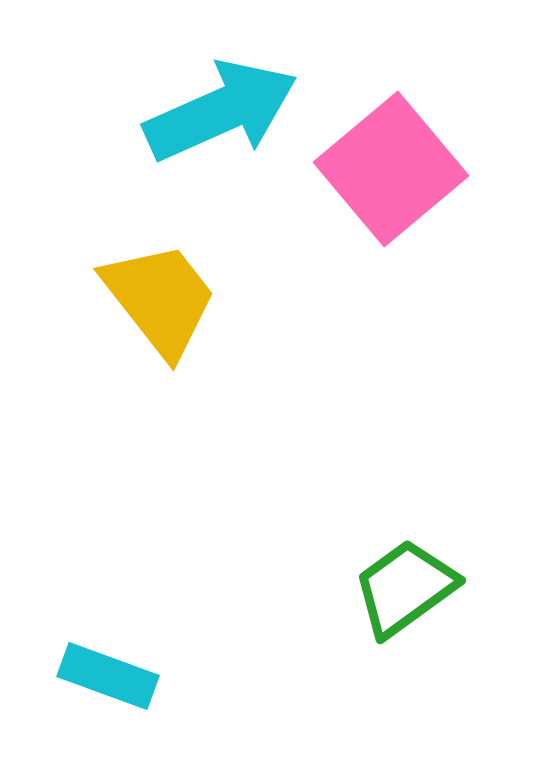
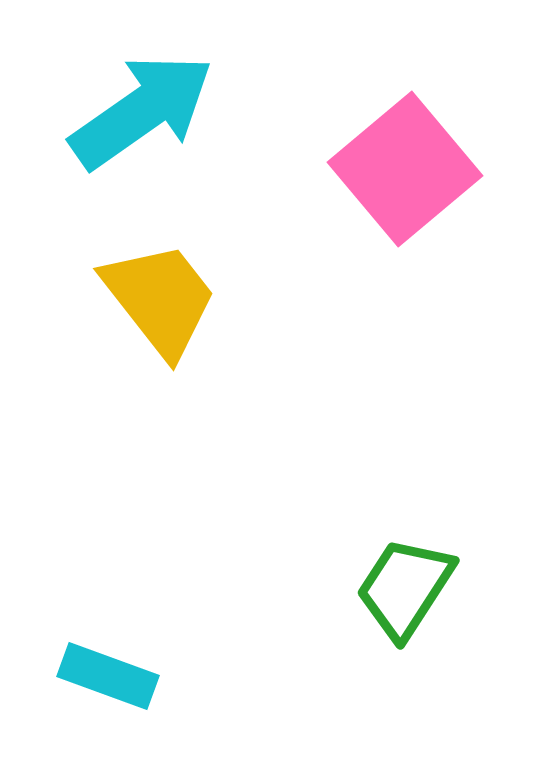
cyan arrow: moved 79 px left; rotated 11 degrees counterclockwise
pink square: moved 14 px right
green trapezoid: rotated 21 degrees counterclockwise
